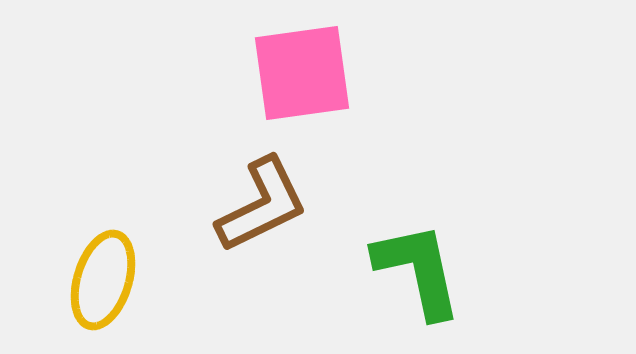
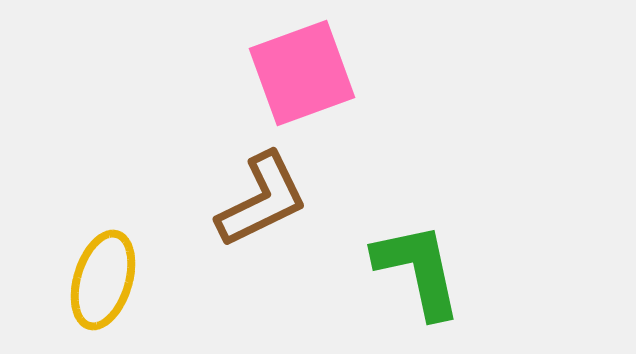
pink square: rotated 12 degrees counterclockwise
brown L-shape: moved 5 px up
